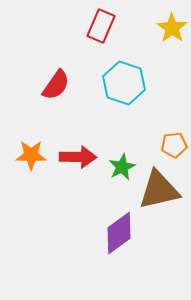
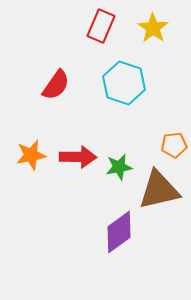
yellow star: moved 19 px left
orange star: rotated 12 degrees counterclockwise
green star: moved 3 px left; rotated 16 degrees clockwise
purple diamond: moved 1 px up
